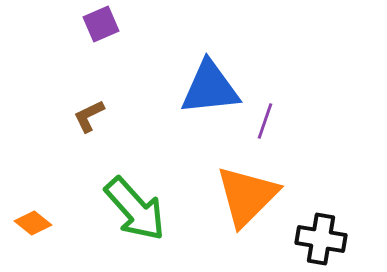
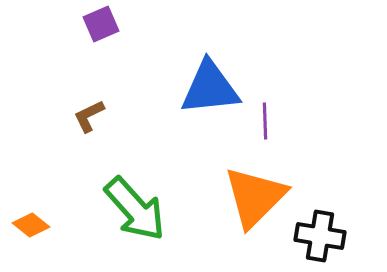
purple line: rotated 21 degrees counterclockwise
orange triangle: moved 8 px right, 1 px down
orange diamond: moved 2 px left, 2 px down
black cross: moved 1 px left, 3 px up
